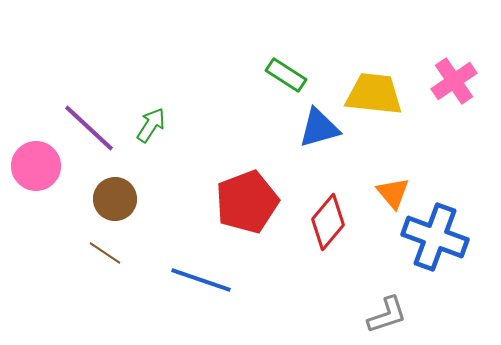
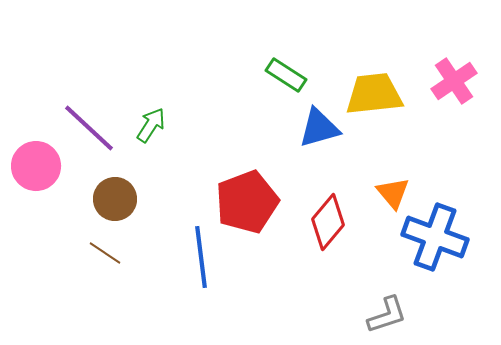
yellow trapezoid: rotated 12 degrees counterclockwise
blue line: moved 23 px up; rotated 64 degrees clockwise
